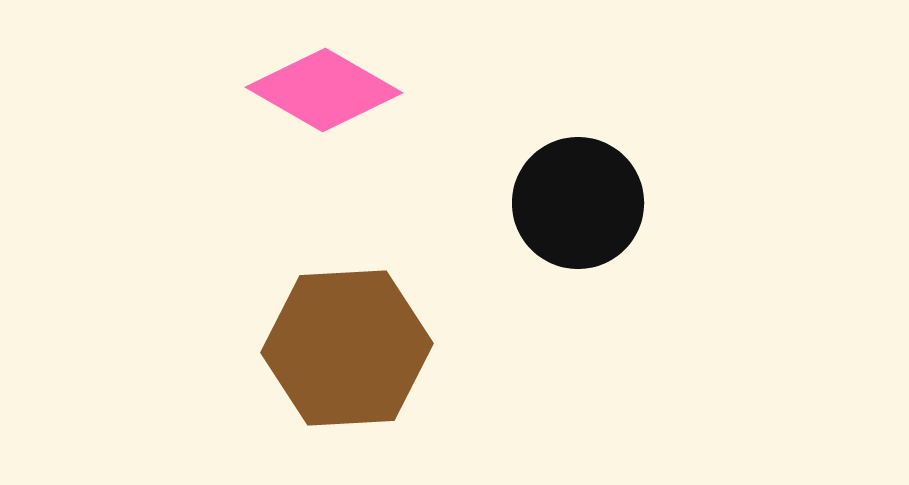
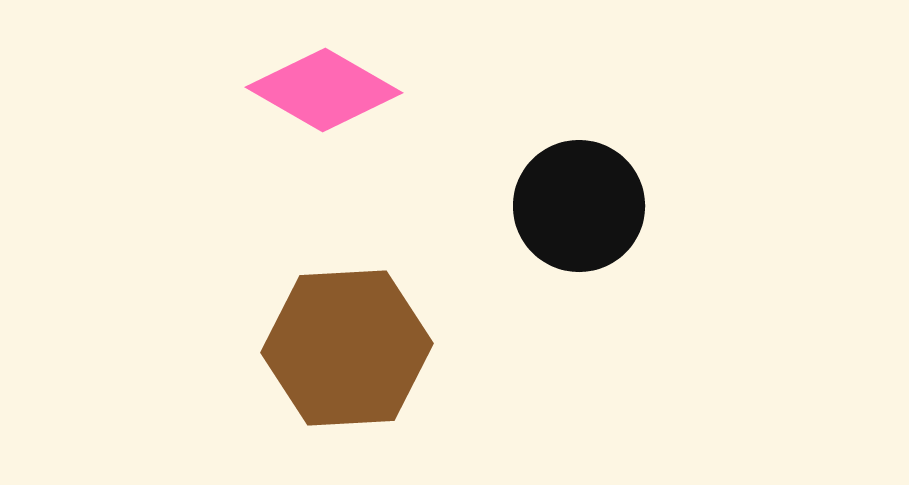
black circle: moved 1 px right, 3 px down
